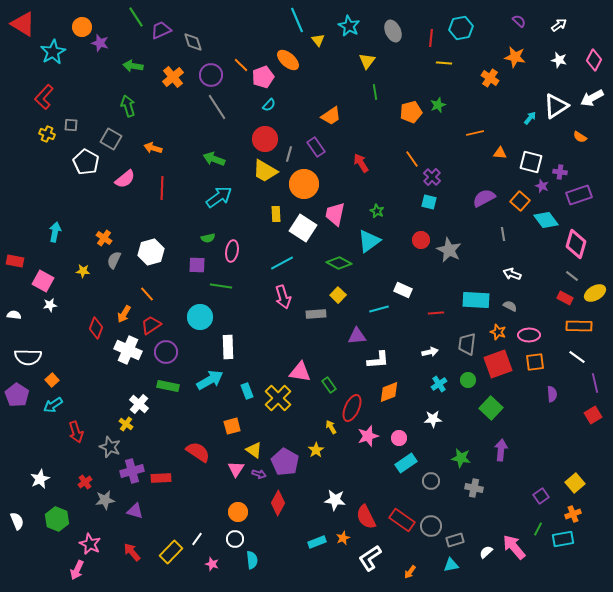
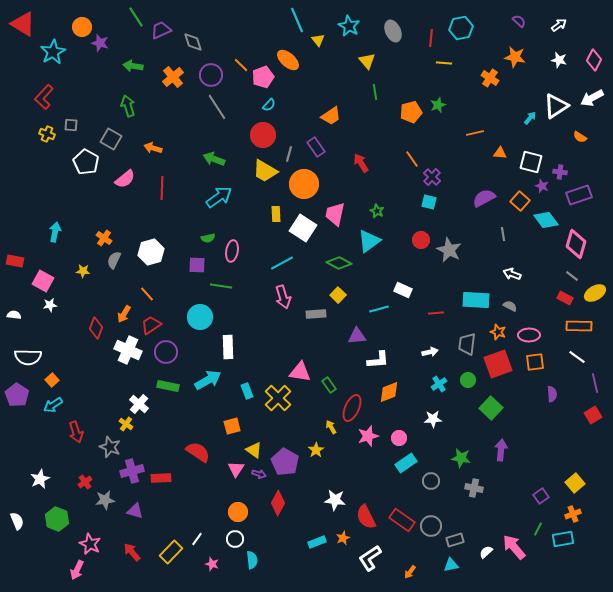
yellow triangle at (367, 61): rotated 18 degrees counterclockwise
red circle at (265, 139): moved 2 px left, 4 px up
cyan arrow at (210, 380): moved 2 px left
